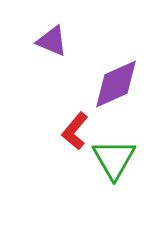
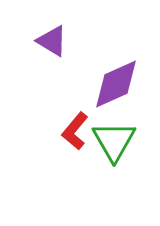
purple triangle: rotated 8 degrees clockwise
green triangle: moved 18 px up
